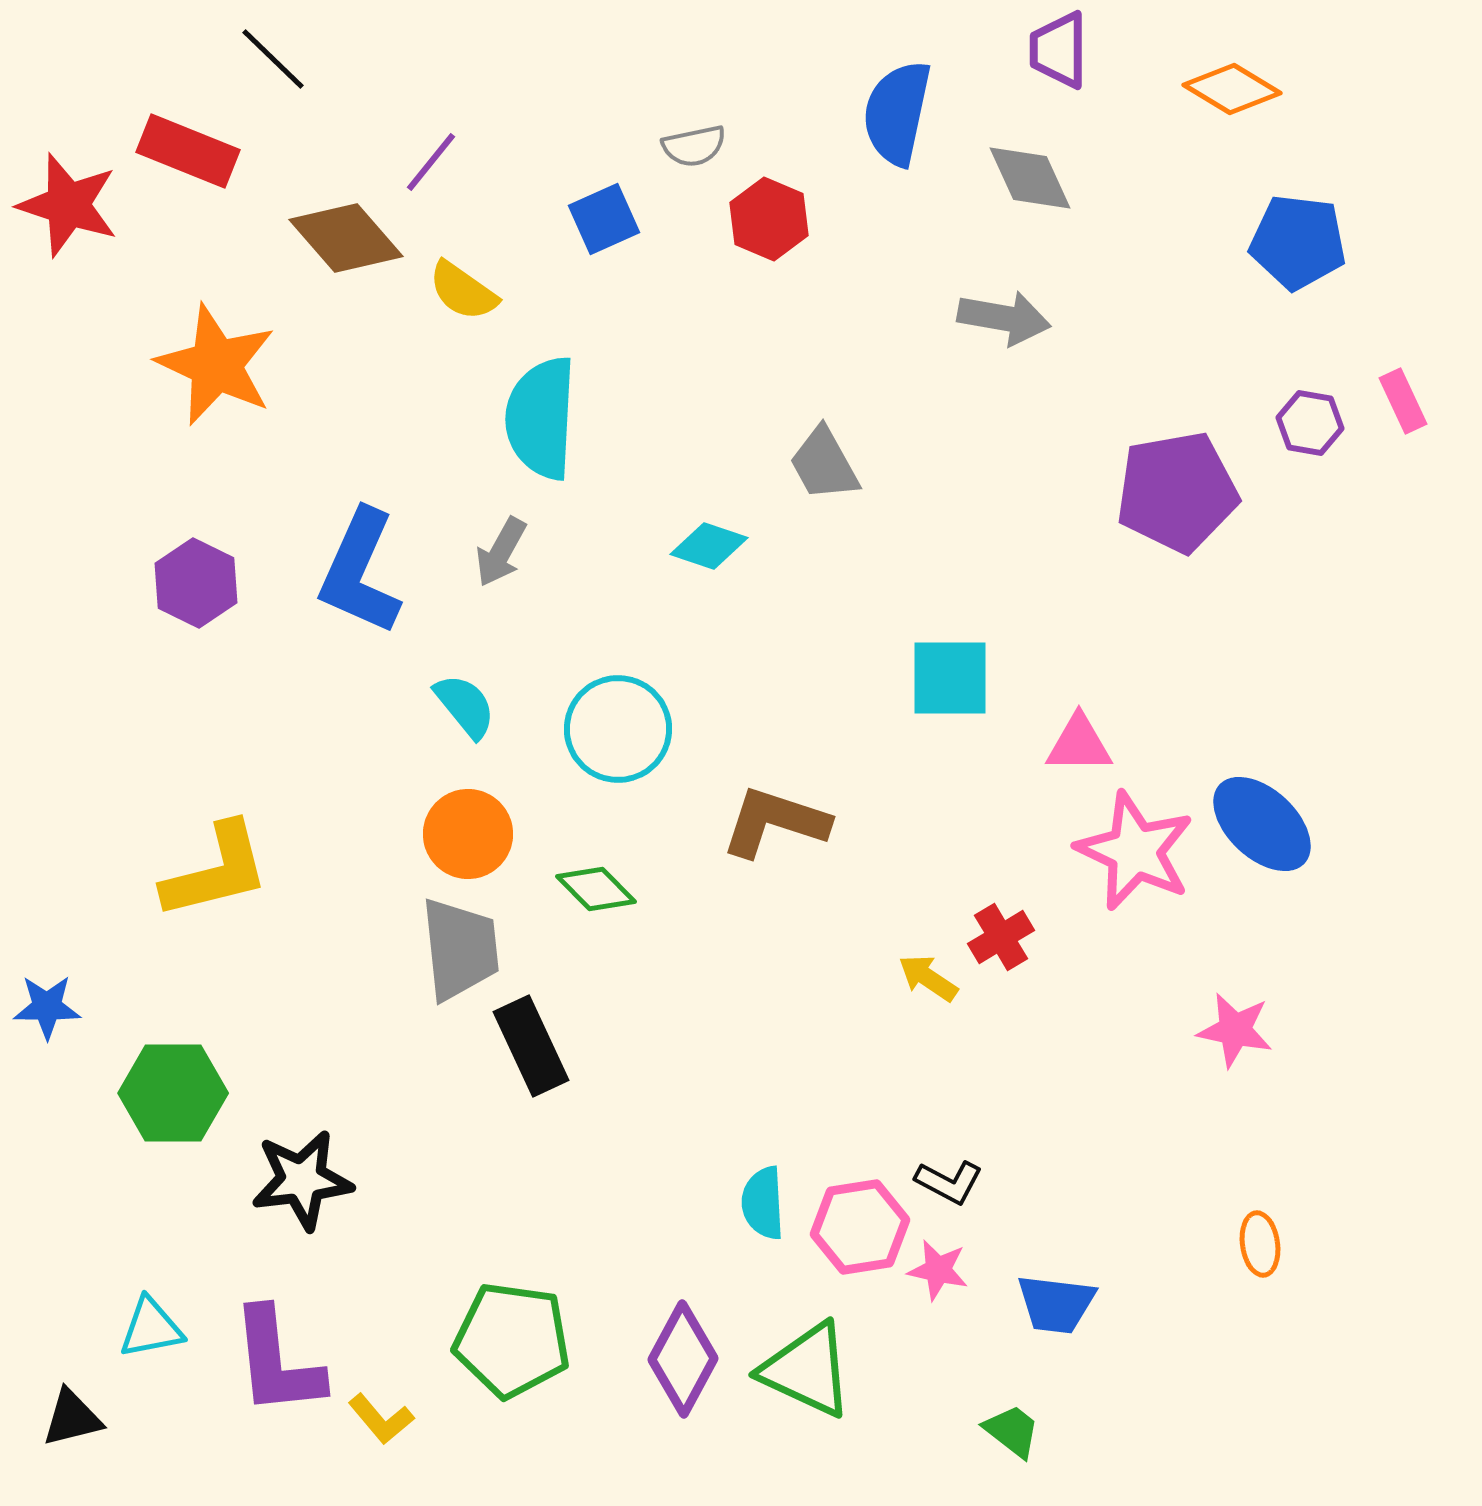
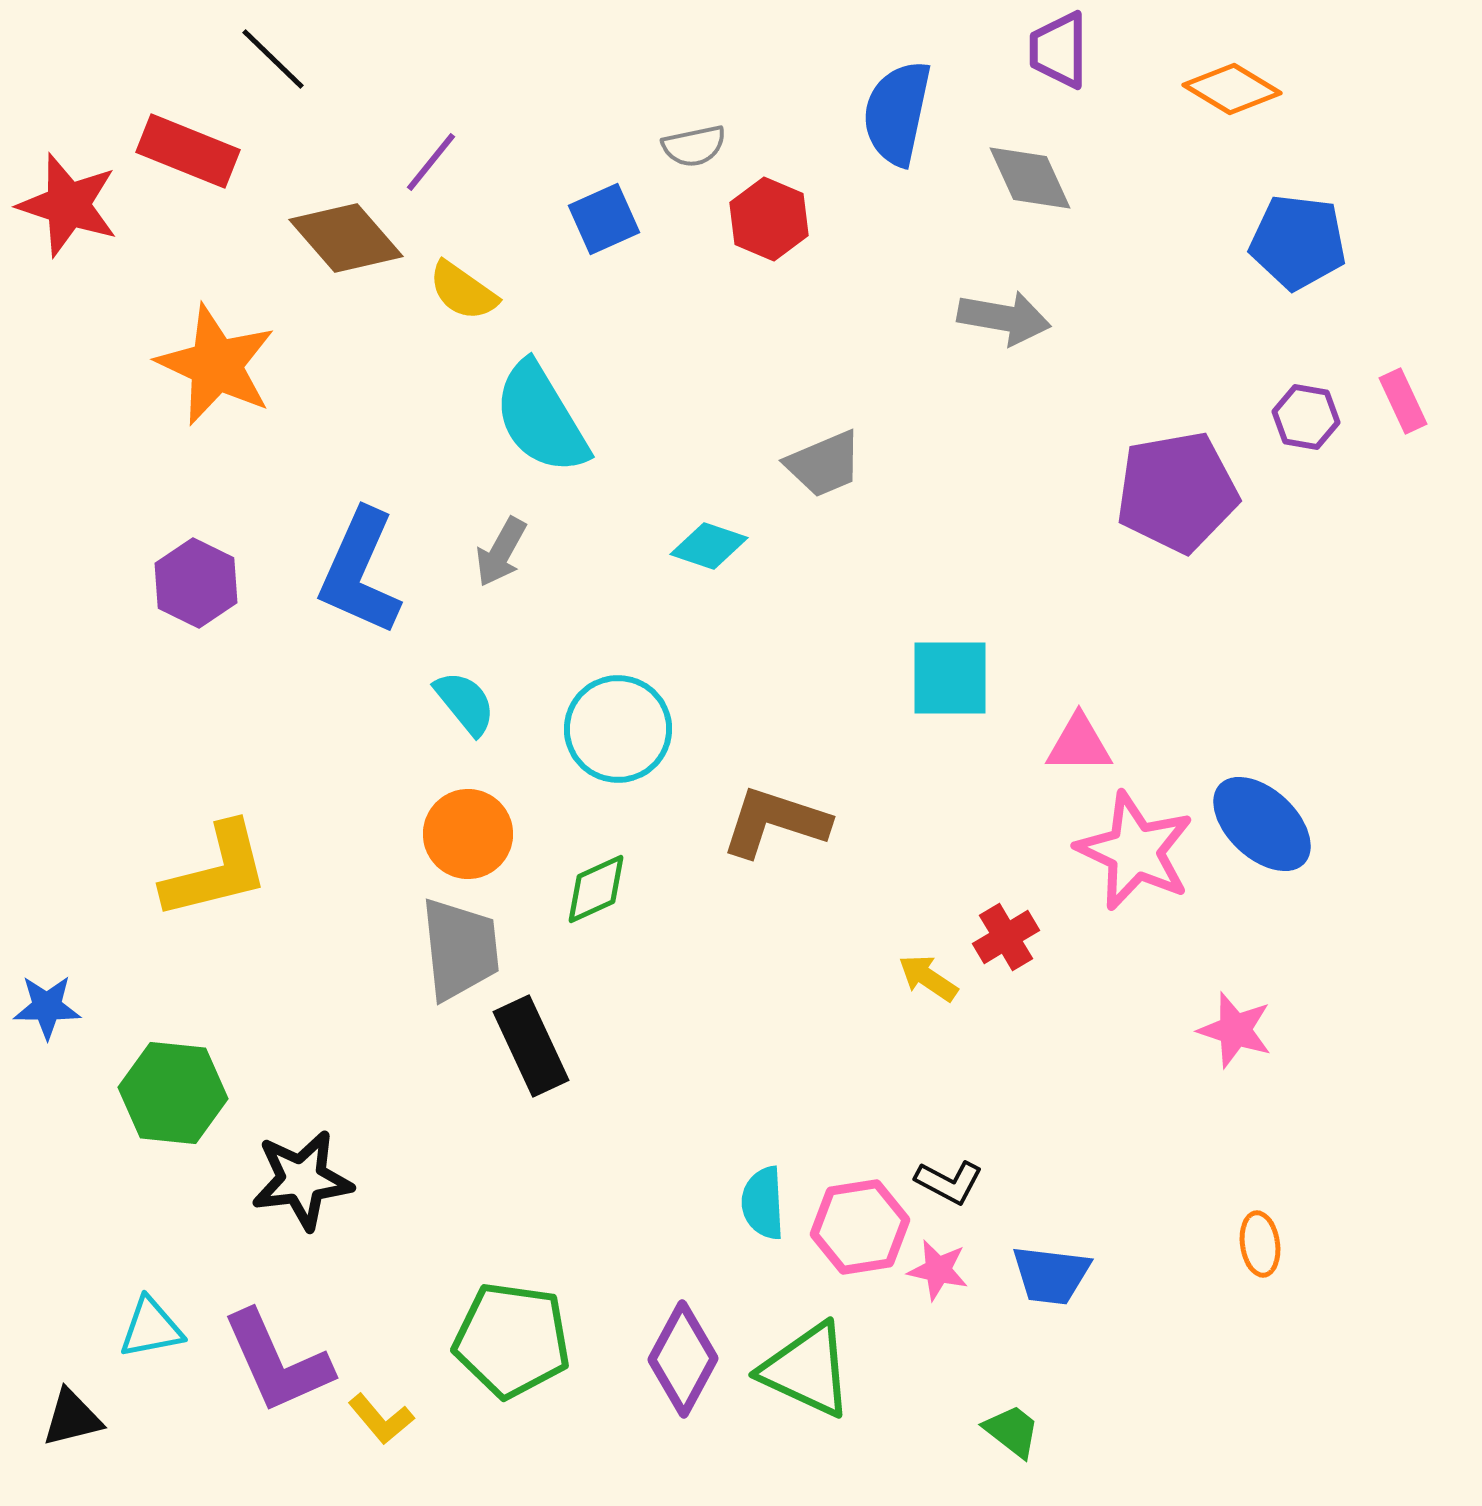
cyan semicircle at (541, 418): rotated 34 degrees counterclockwise
purple hexagon at (1310, 423): moved 4 px left, 6 px up
gray trapezoid at (824, 464): rotated 84 degrees counterclockwise
cyan semicircle at (465, 706): moved 3 px up
green diamond at (596, 889): rotated 70 degrees counterclockwise
red cross at (1001, 937): moved 5 px right
pink star at (1235, 1030): rotated 6 degrees clockwise
green hexagon at (173, 1093): rotated 6 degrees clockwise
blue trapezoid at (1056, 1304): moved 5 px left, 29 px up
purple L-shape at (277, 1362): rotated 18 degrees counterclockwise
